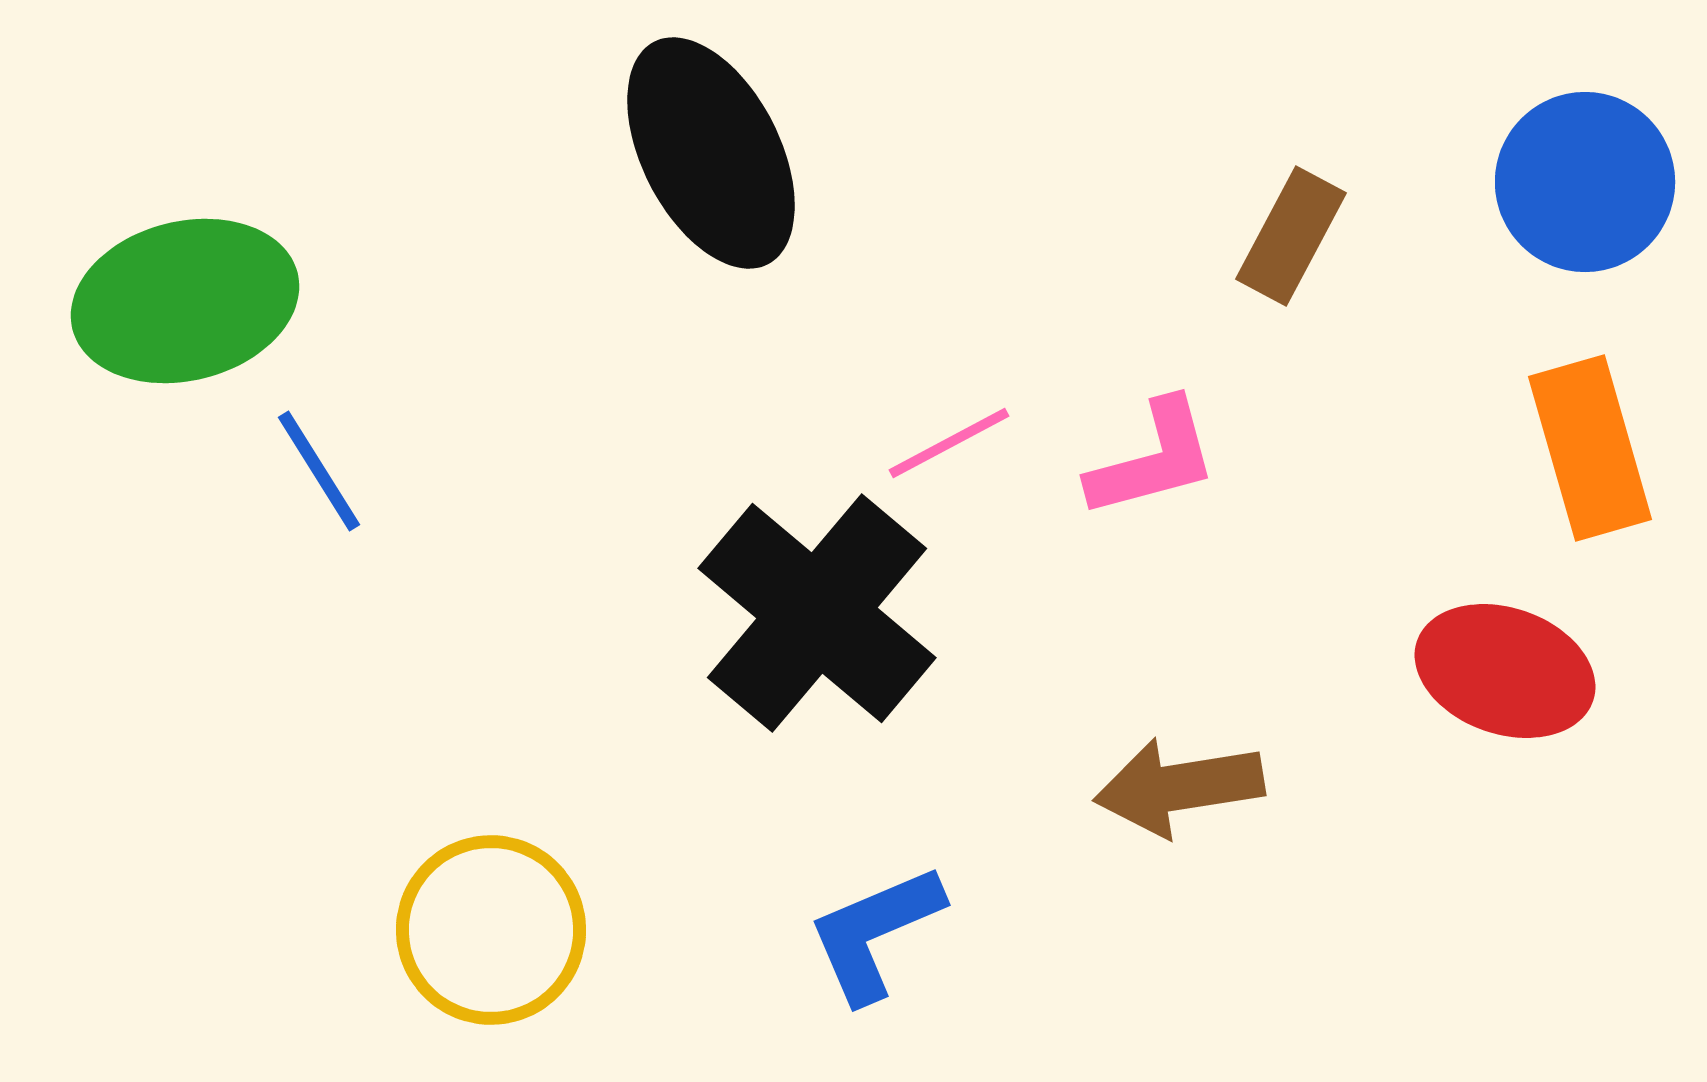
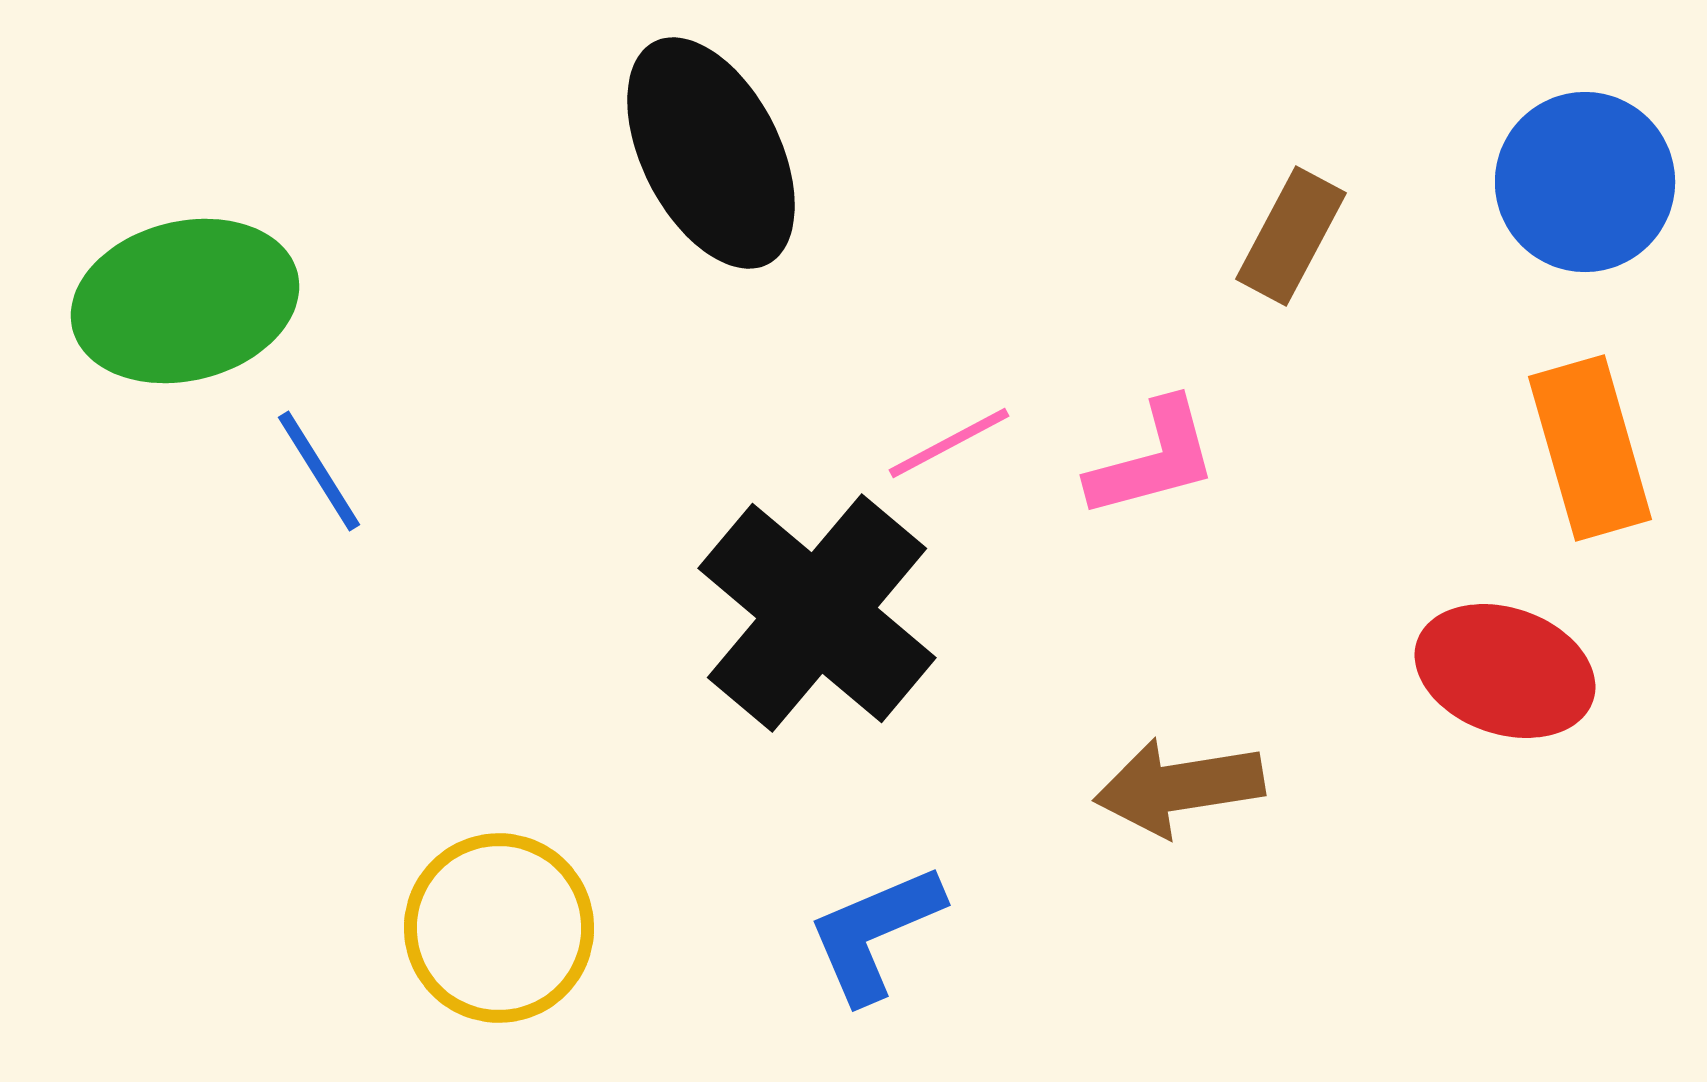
yellow circle: moved 8 px right, 2 px up
